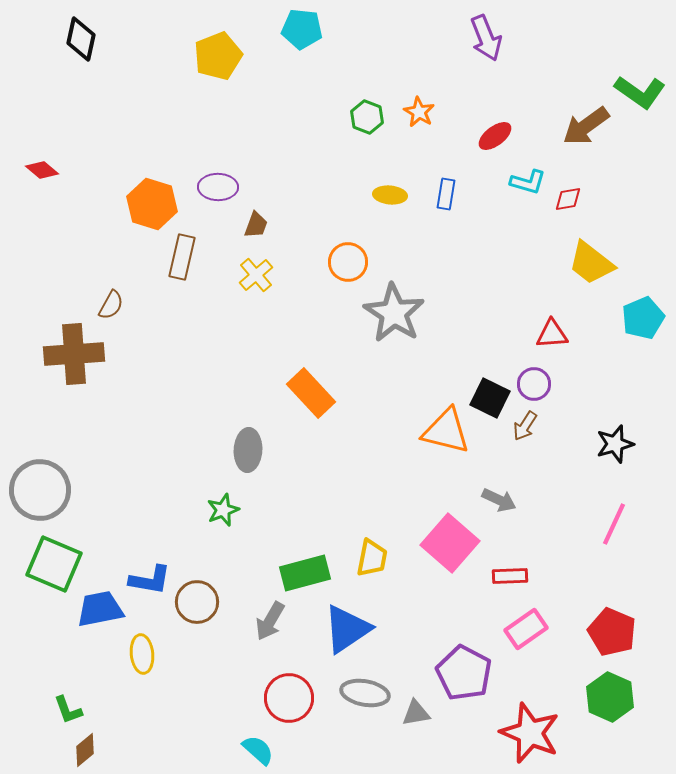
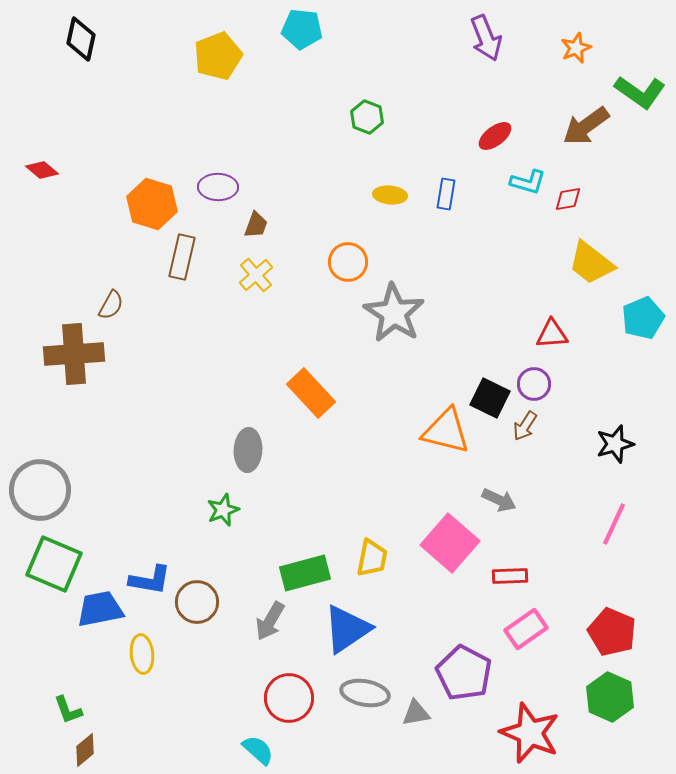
orange star at (419, 112): moved 157 px right, 64 px up; rotated 20 degrees clockwise
